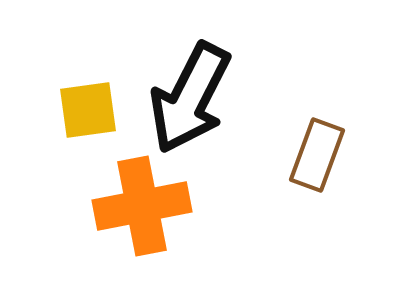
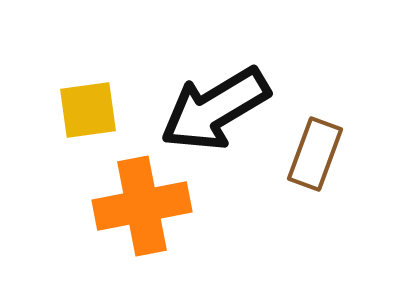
black arrow: moved 25 px right, 11 px down; rotated 32 degrees clockwise
brown rectangle: moved 2 px left, 1 px up
